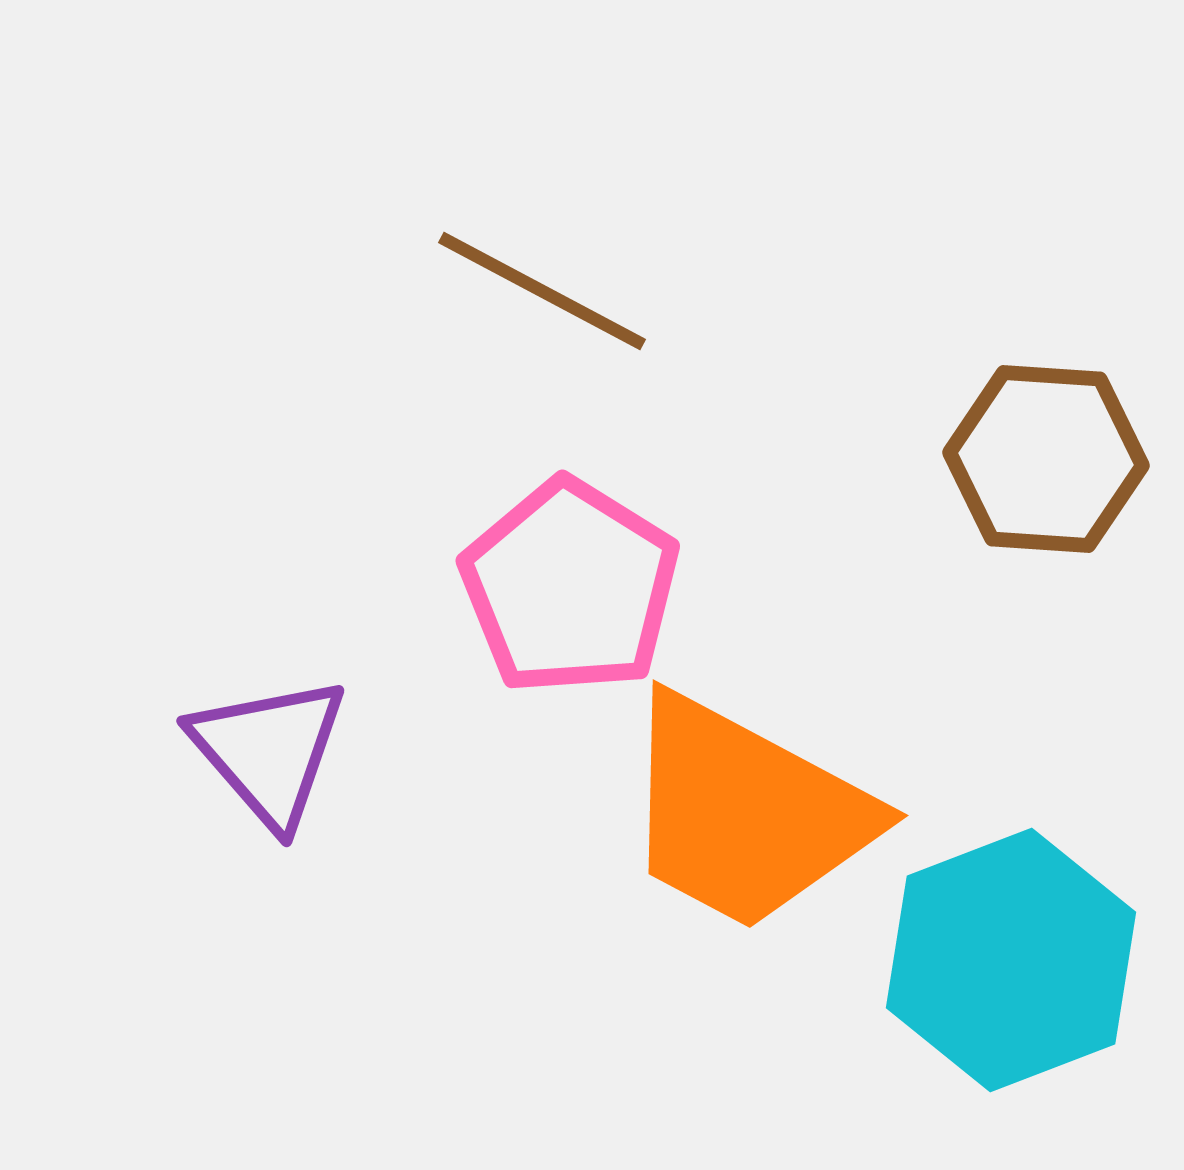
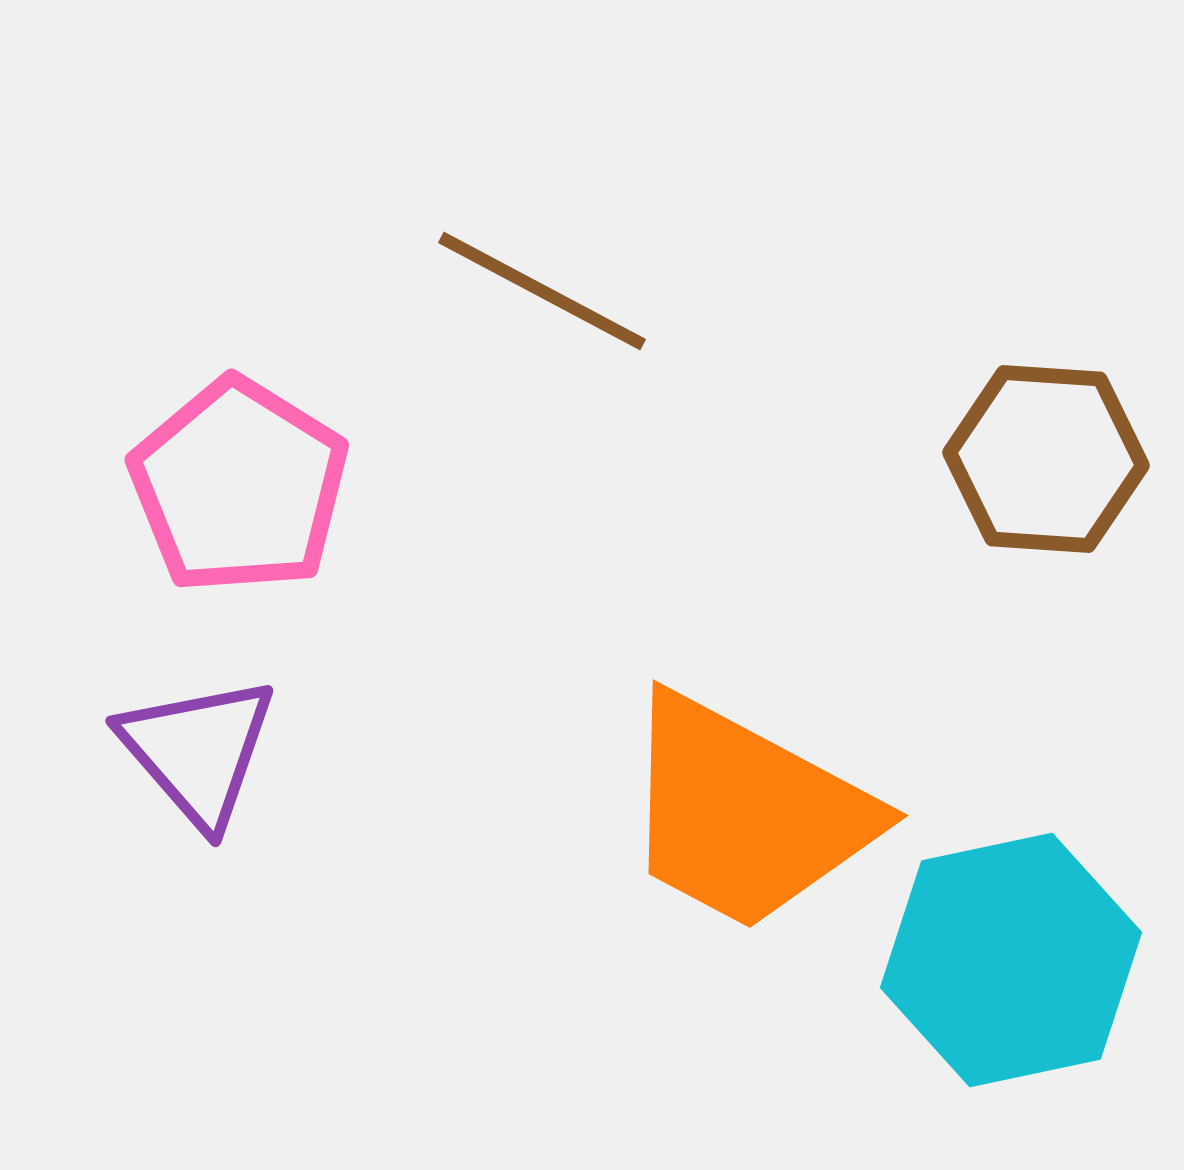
pink pentagon: moved 331 px left, 101 px up
purple triangle: moved 71 px left
cyan hexagon: rotated 9 degrees clockwise
